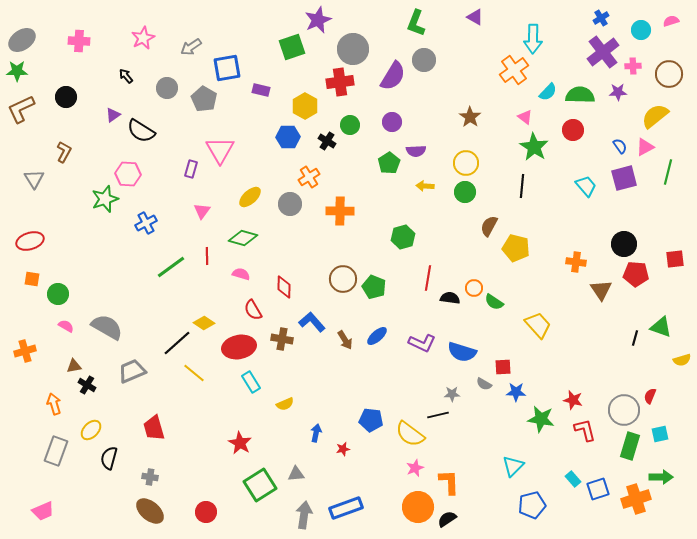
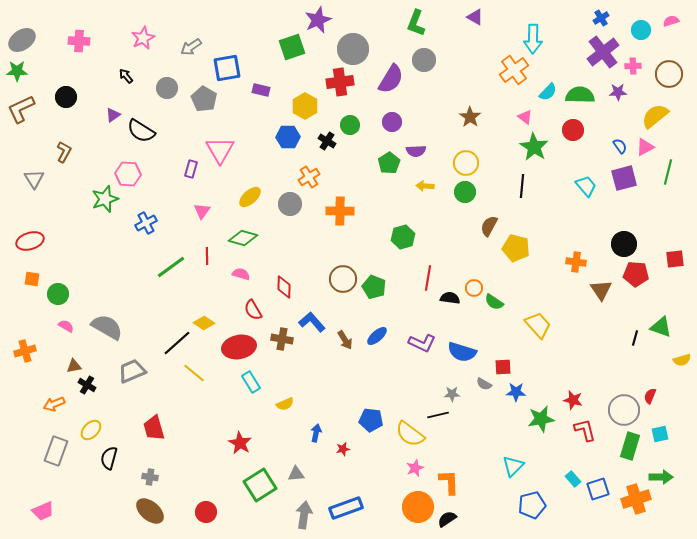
purple semicircle at (393, 76): moved 2 px left, 3 px down
orange arrow at (54, 404): rotated 95 degrees counterclockwise
green star at (541, 419): rotated 20 degrees counterclockwise
